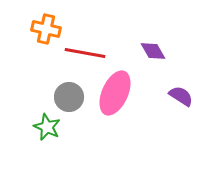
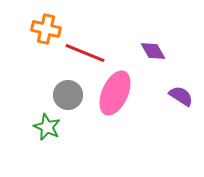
red line: rotated 12 degrees clockwise
gray circle: moved 1 px left, 2 px up
